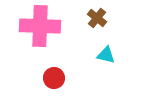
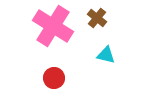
pink cross: moved 13 px right; rotated 30 degrees clockwise
